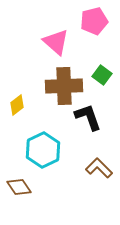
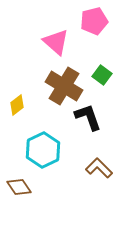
brown cross: rotated 33 degrees clockwise
